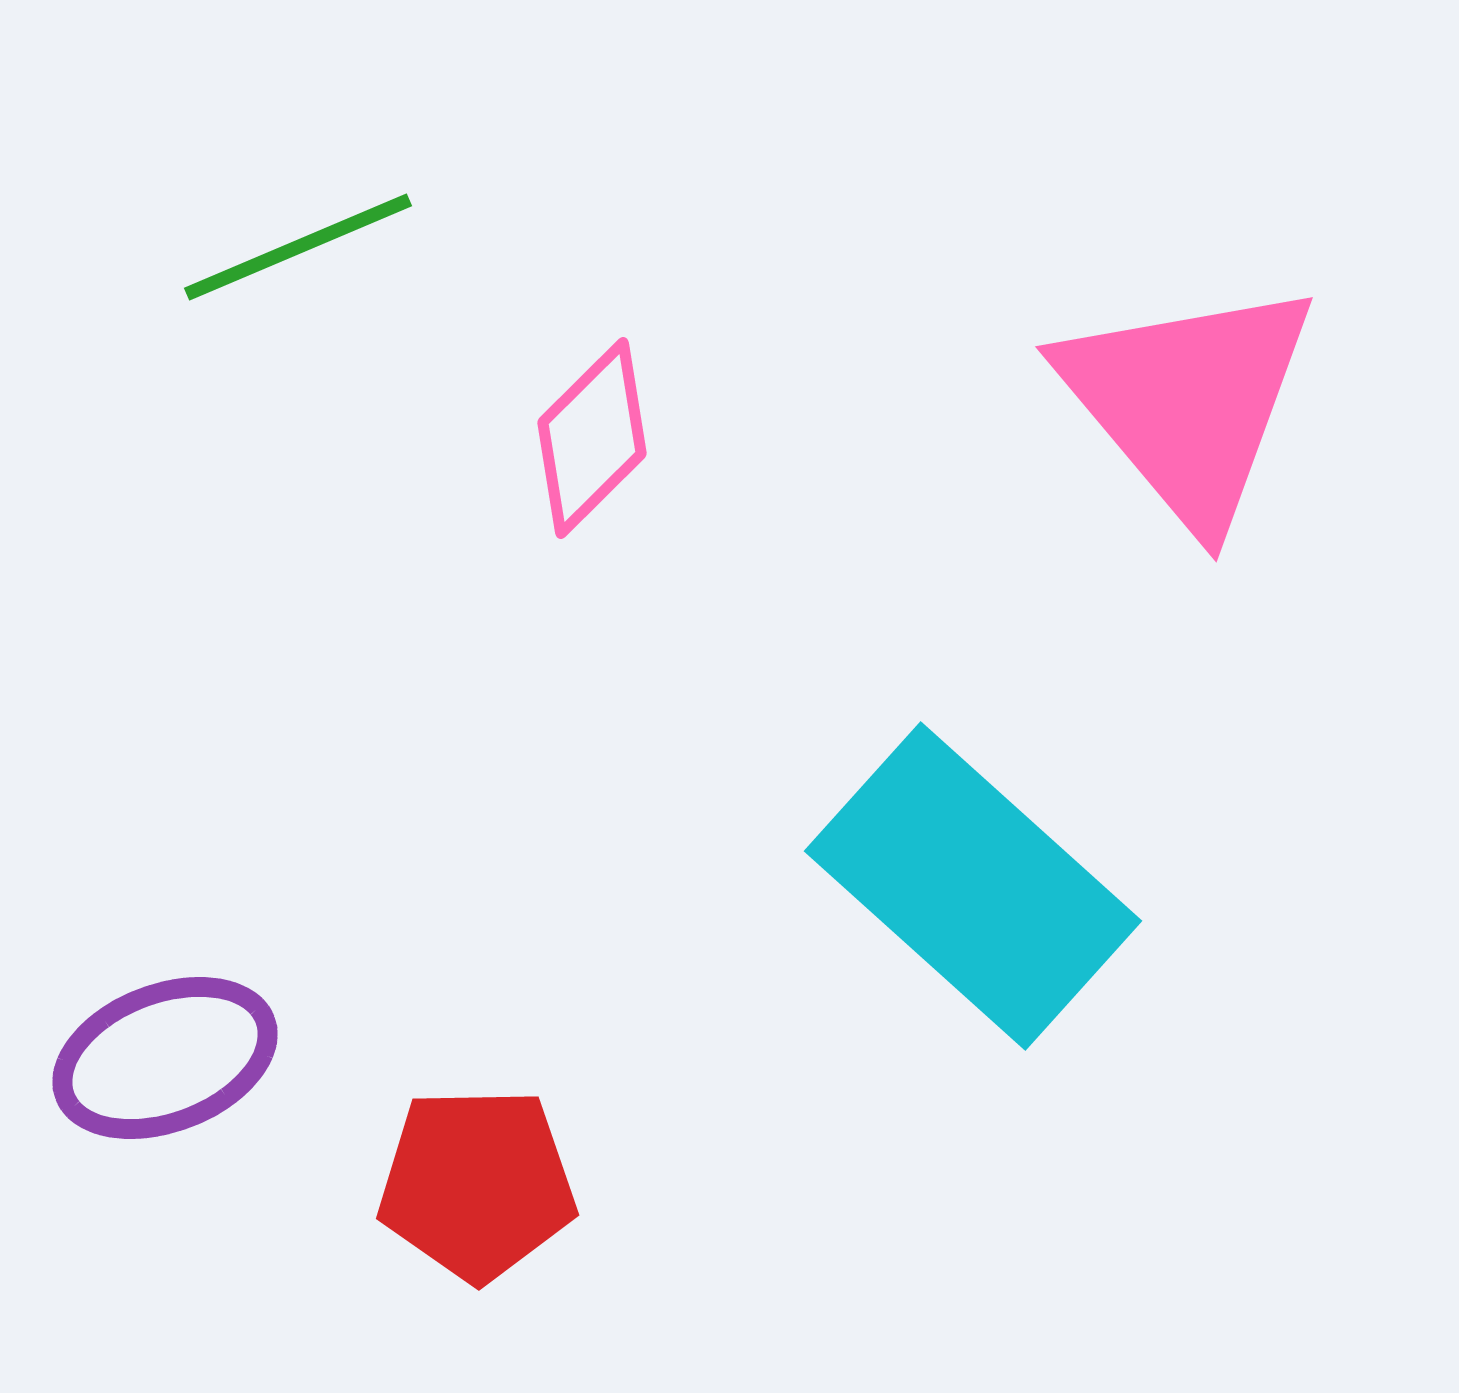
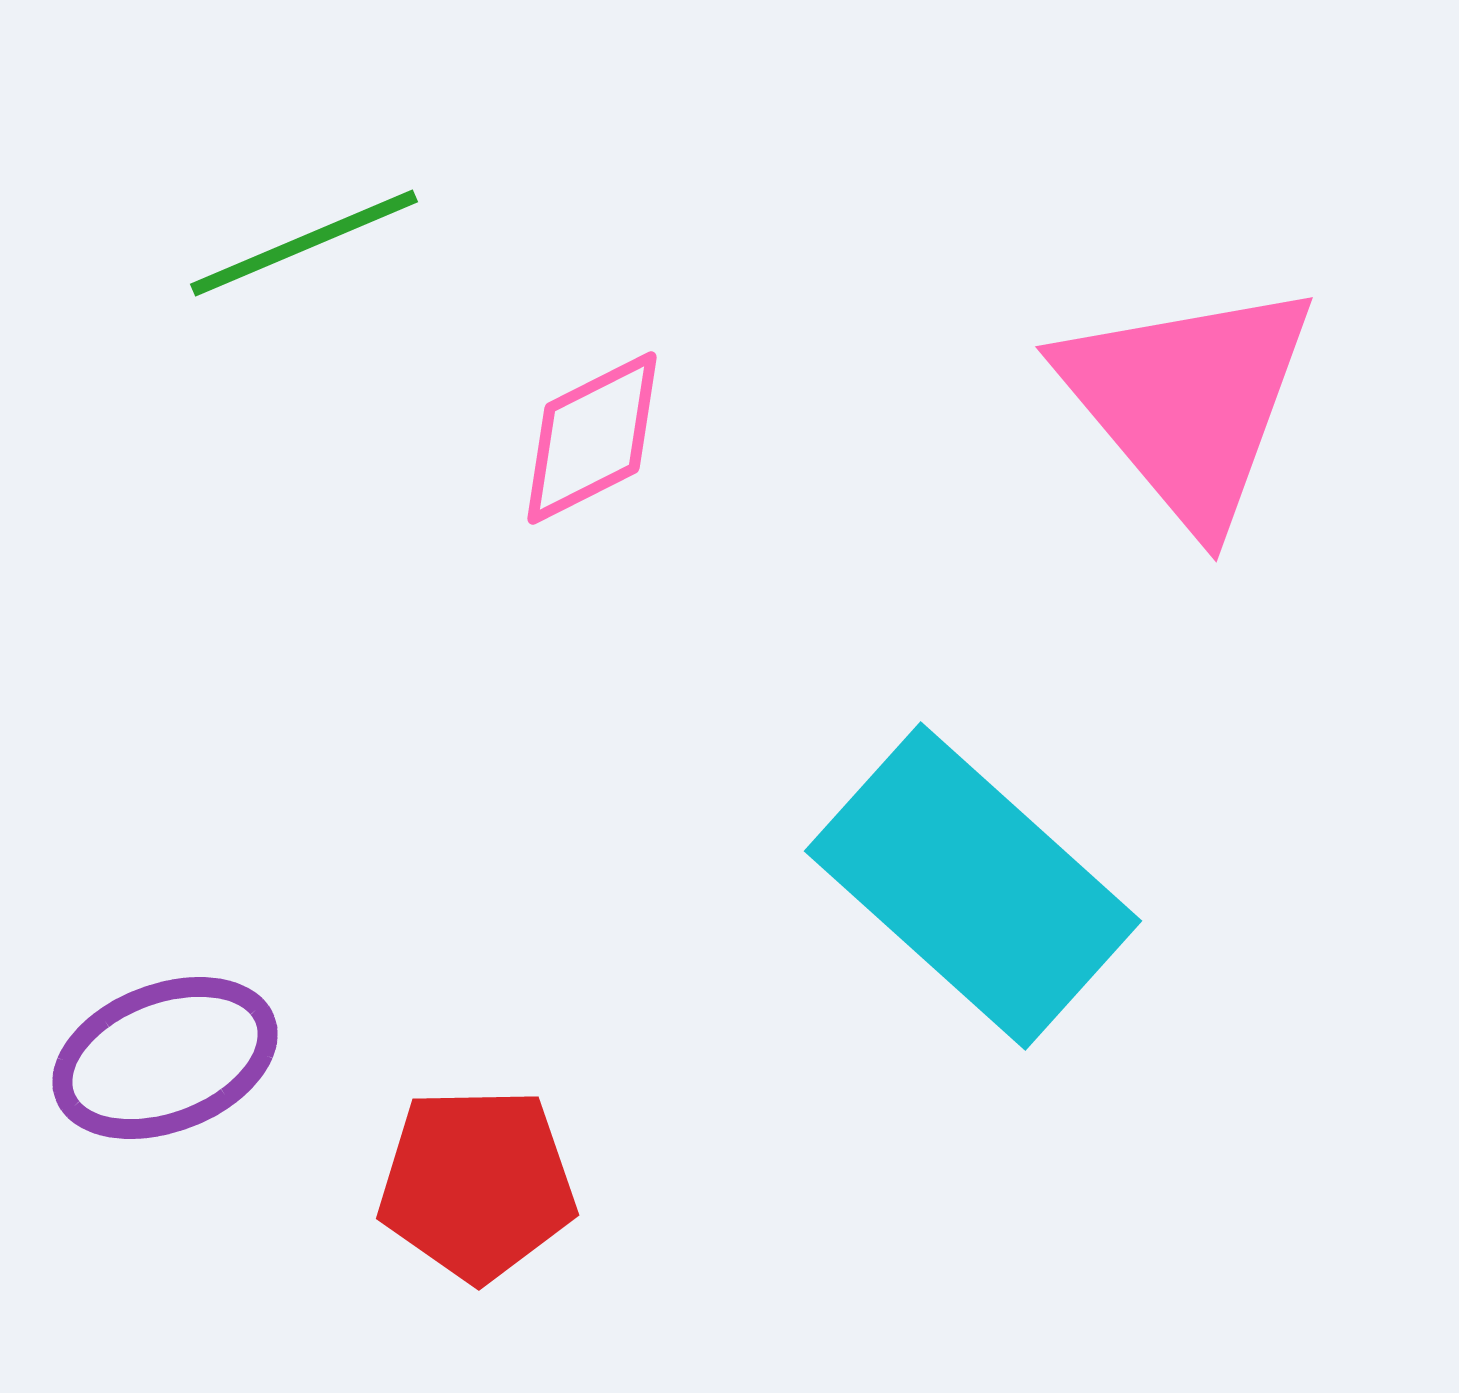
green line: moved 6 px right, 4 px up
pink diamond: rotated 18 degrees clockwise
